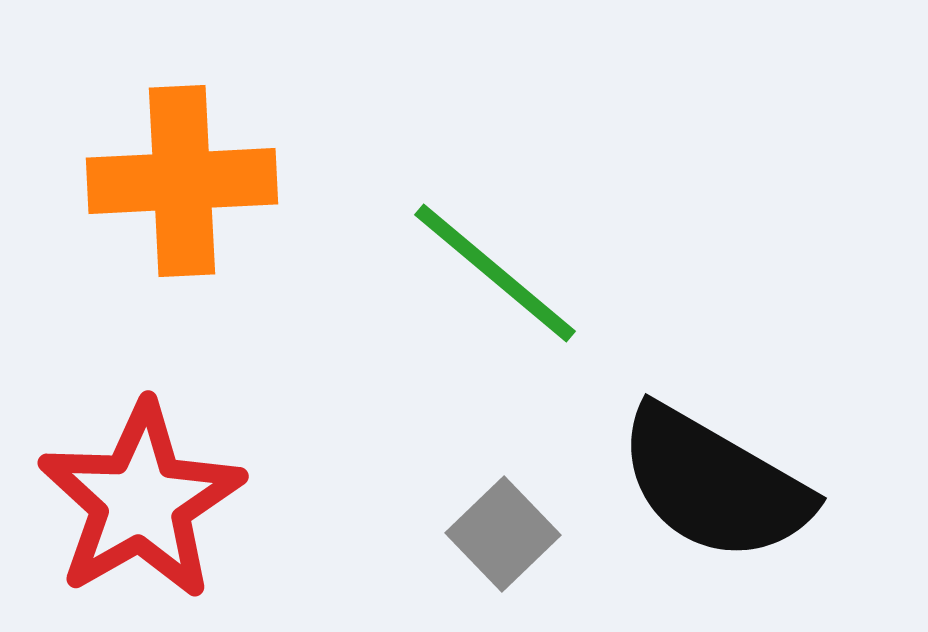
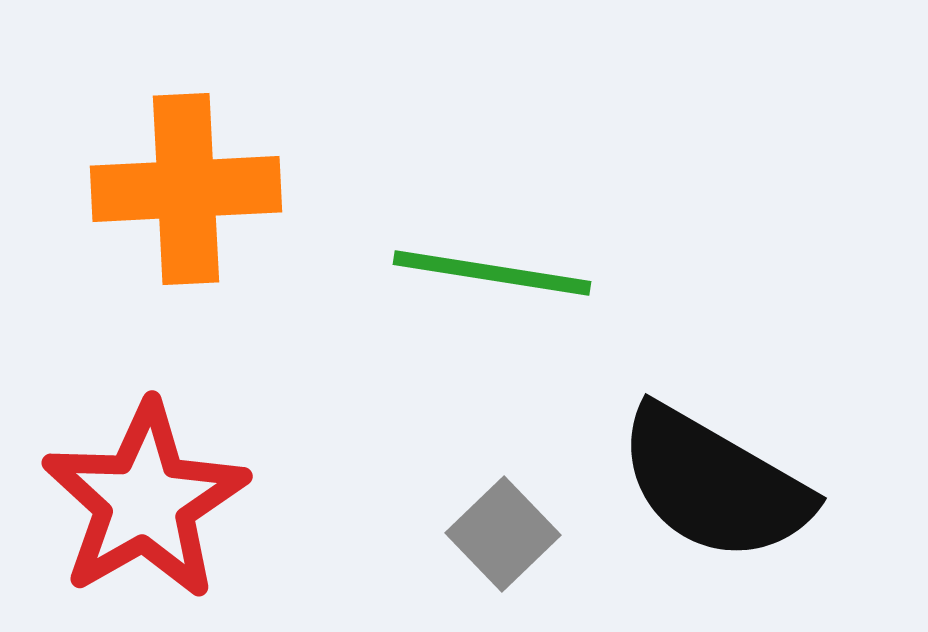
orange cross: moved 4 px right, 8 px down
green line: moved 3 px left; rotated 31 degrees counterclockwise
red star: moved 4 px right
